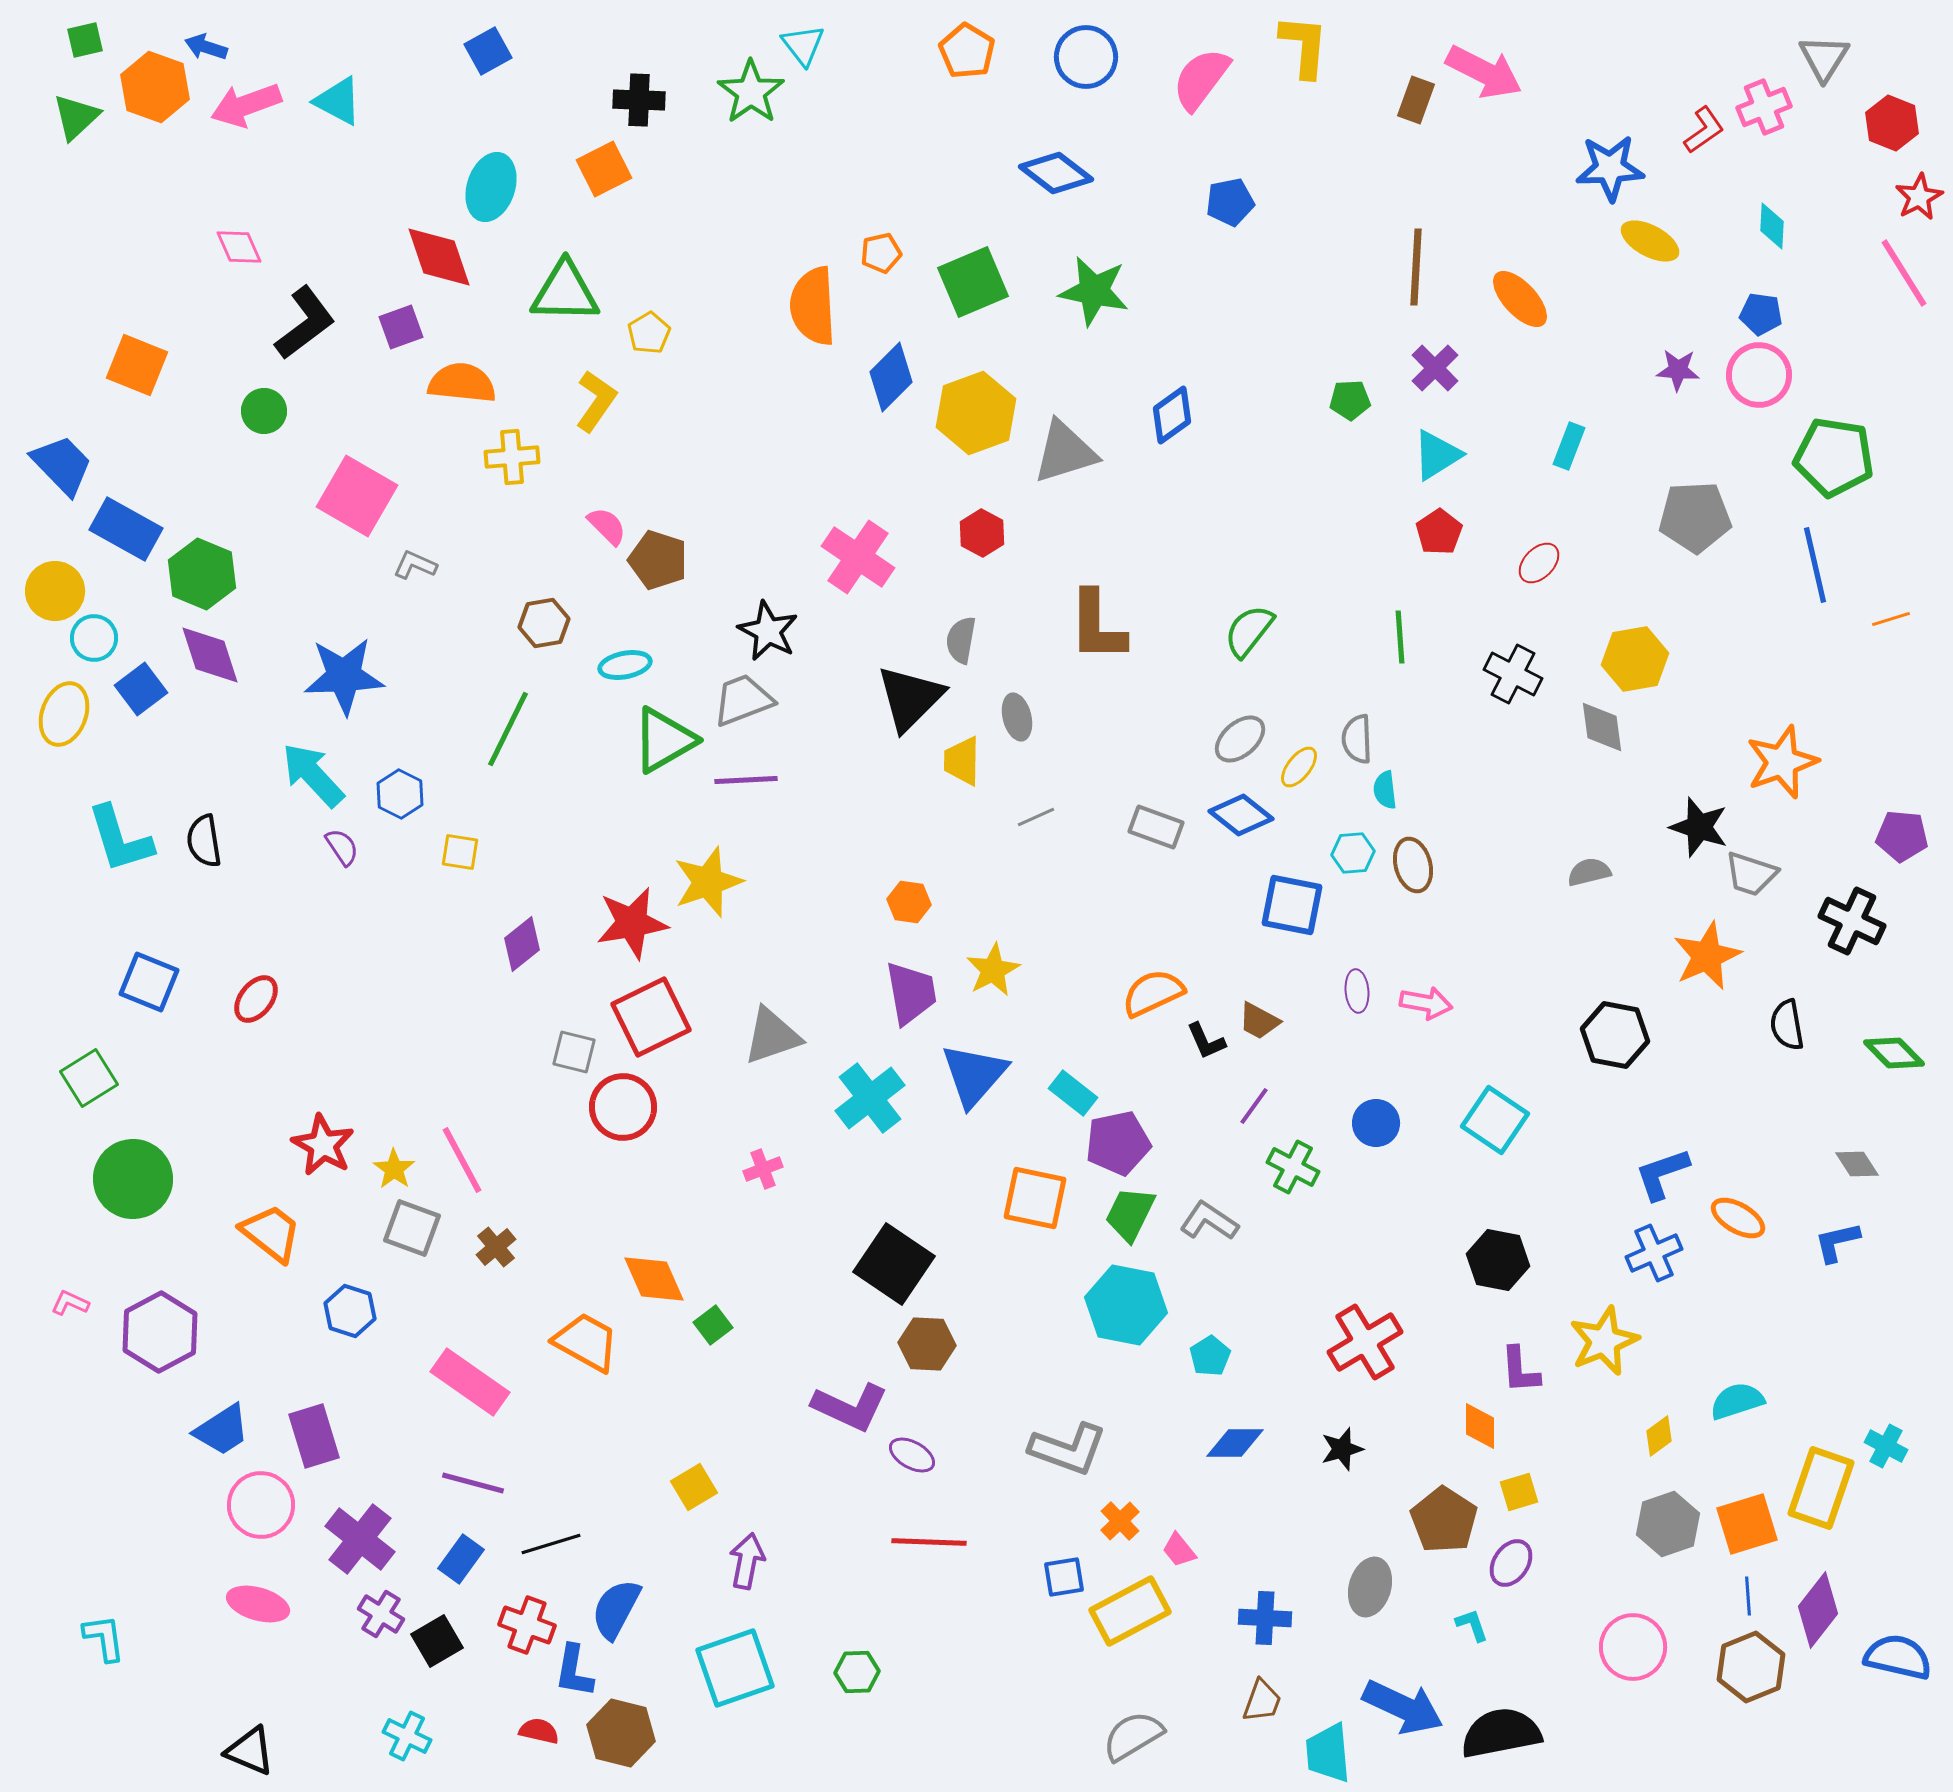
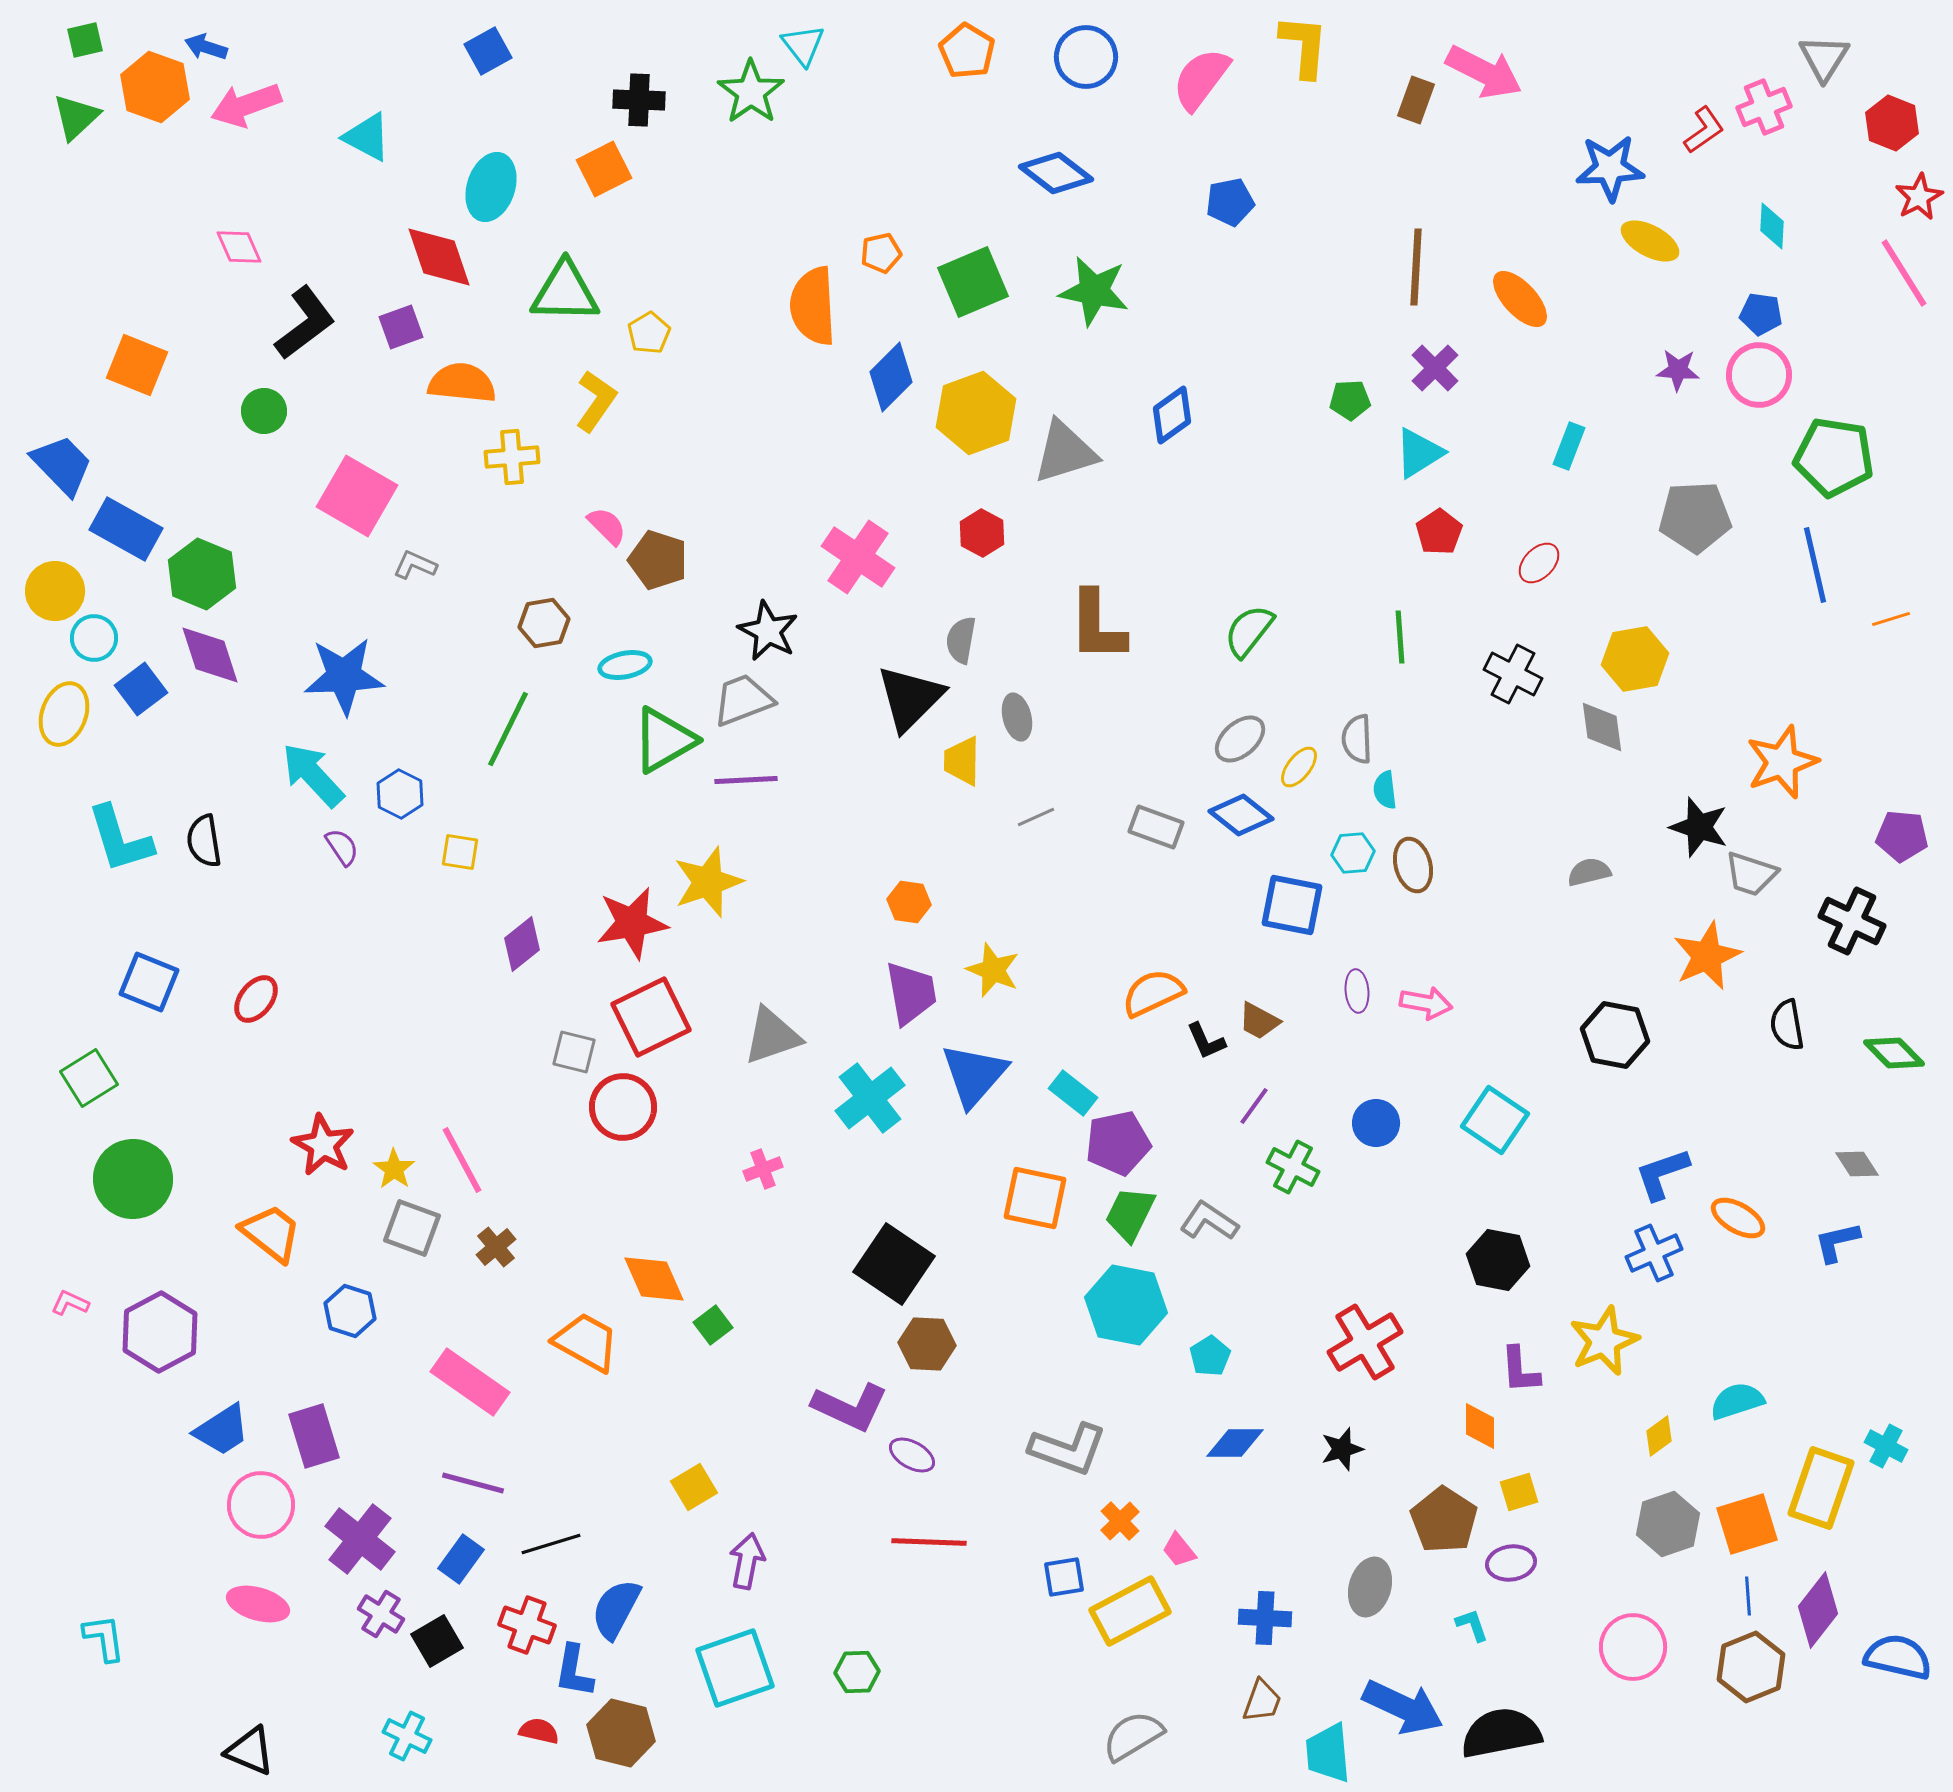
cyan triangle at (338, 101): moved 29 px right, 36 px down
cyan triangle at (1437, 455): moved 18 px left, 2 px up
yellow star at (993, 970): rotated 22 degrees counterclockwise
purple ellipse at (1511, 1563): rotated 48 degrees clockwise
